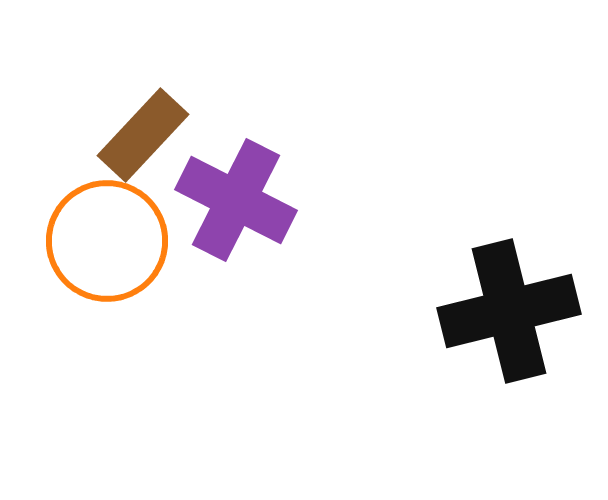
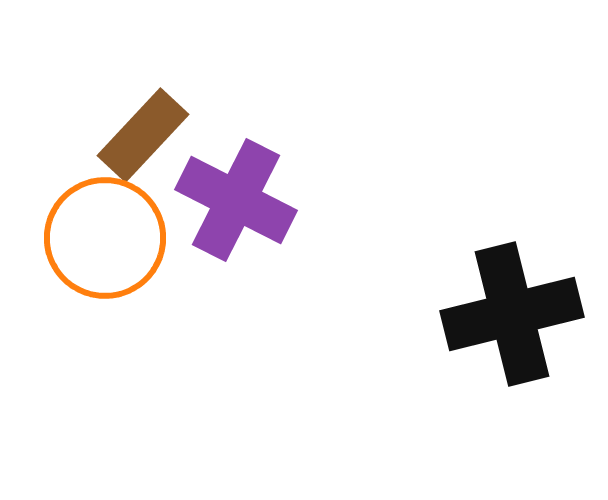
orange circle: moved 2 px left, 3 px up
black cross: moved 3 px right, 3 px down
